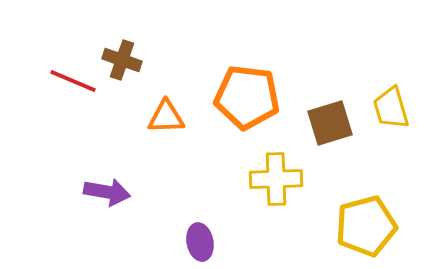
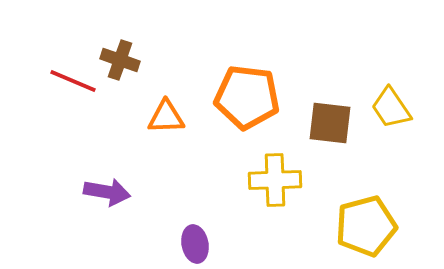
brown cross: moved 2 px left
yellow trapezoid: rotated 18 degrees counterclockwise
brown square: rotated 24 degrees clockwise
yellow cross: moved 1 px left, 1 px down
purple ellipse: moved 5 px left, 2 px down
